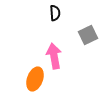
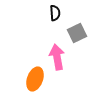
gray square: moved 11 px left, 2 px up
pink arrow: moved 3 px right, 1 px down
